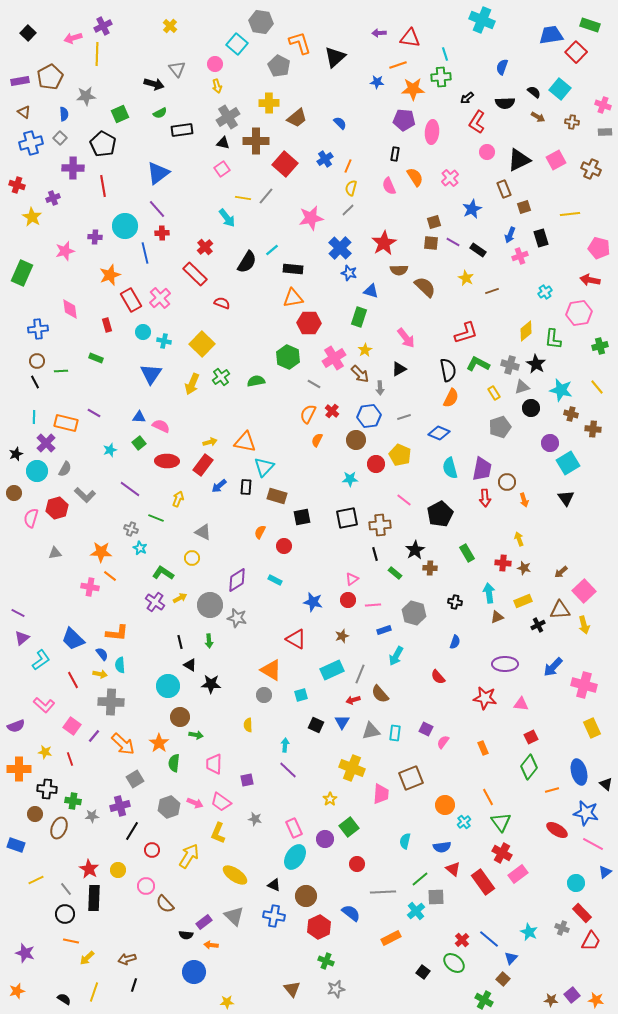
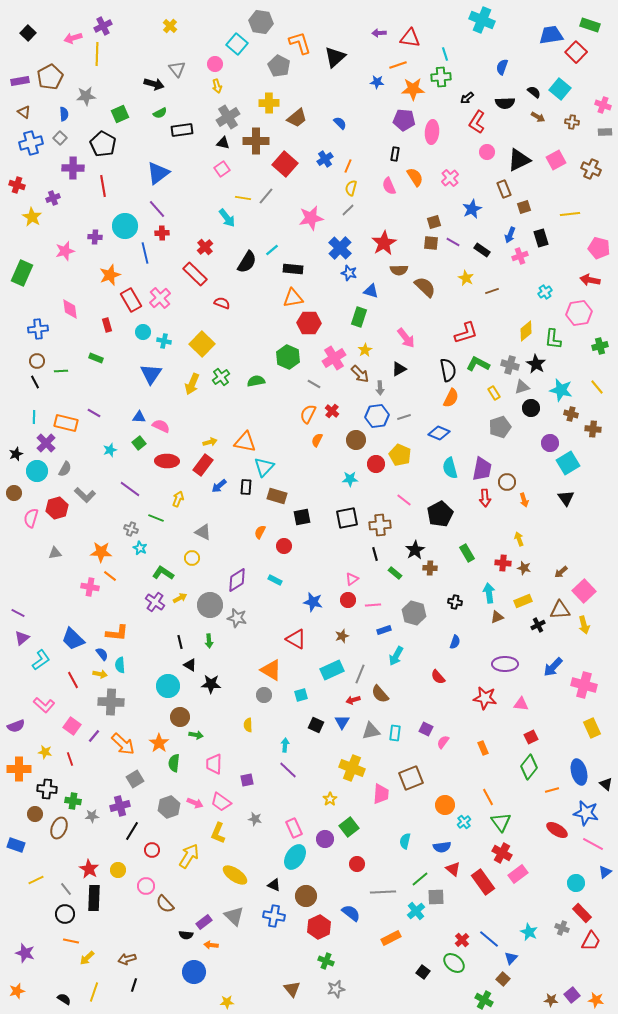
black rectangle at (478, 250): moved 4 px right
blue hexagon at (369, 416): moved 8 px right
